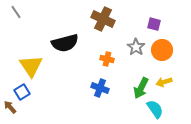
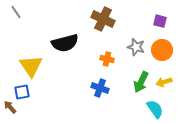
purple square: moved 6 px right, 3 px up
gray star: rotated 18 degrees counterclockwise
green arrow: moved 6 px up
blue square: rotated 21 degrees clockwise
